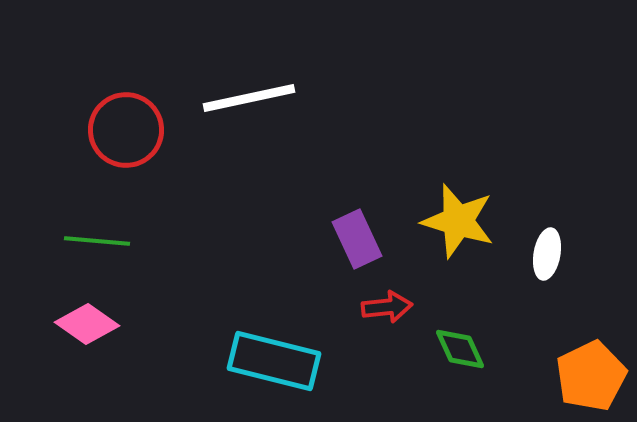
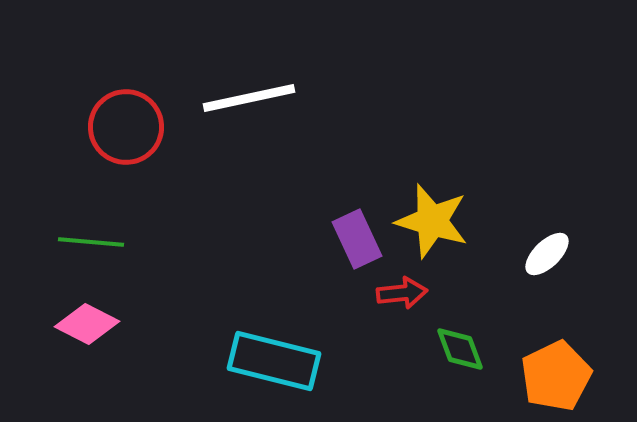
red circle: moved 3 px up
yellow star: moved 26 px left
green line: moved 6 px left, 1 px down
white ellipse: rotated 36 degrees clockwise
red arrow: moved 15 px right, 14 px up
pink diamond: rotated 8 degrees counterclockwise
green diamond: rotated 4 degrees clockwise
orange pentagon: moved 35 px left
